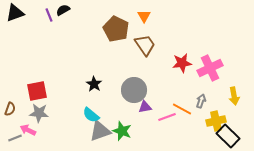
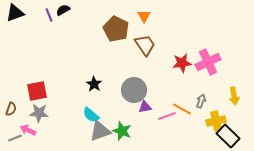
pink cross: moved 2 px left, 6 px up
brown semicircle: moved 1 px right
pink line: moved 1 px up
